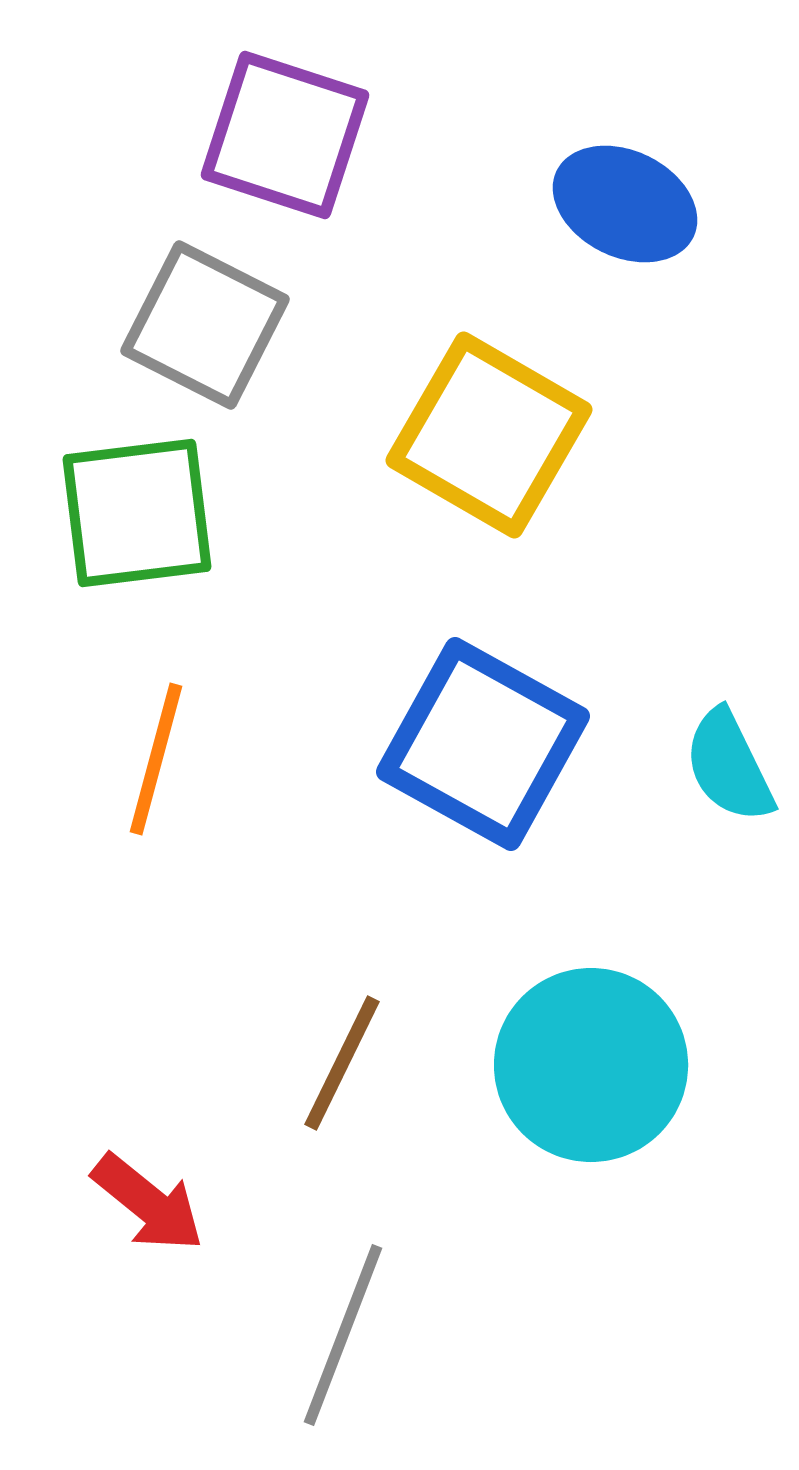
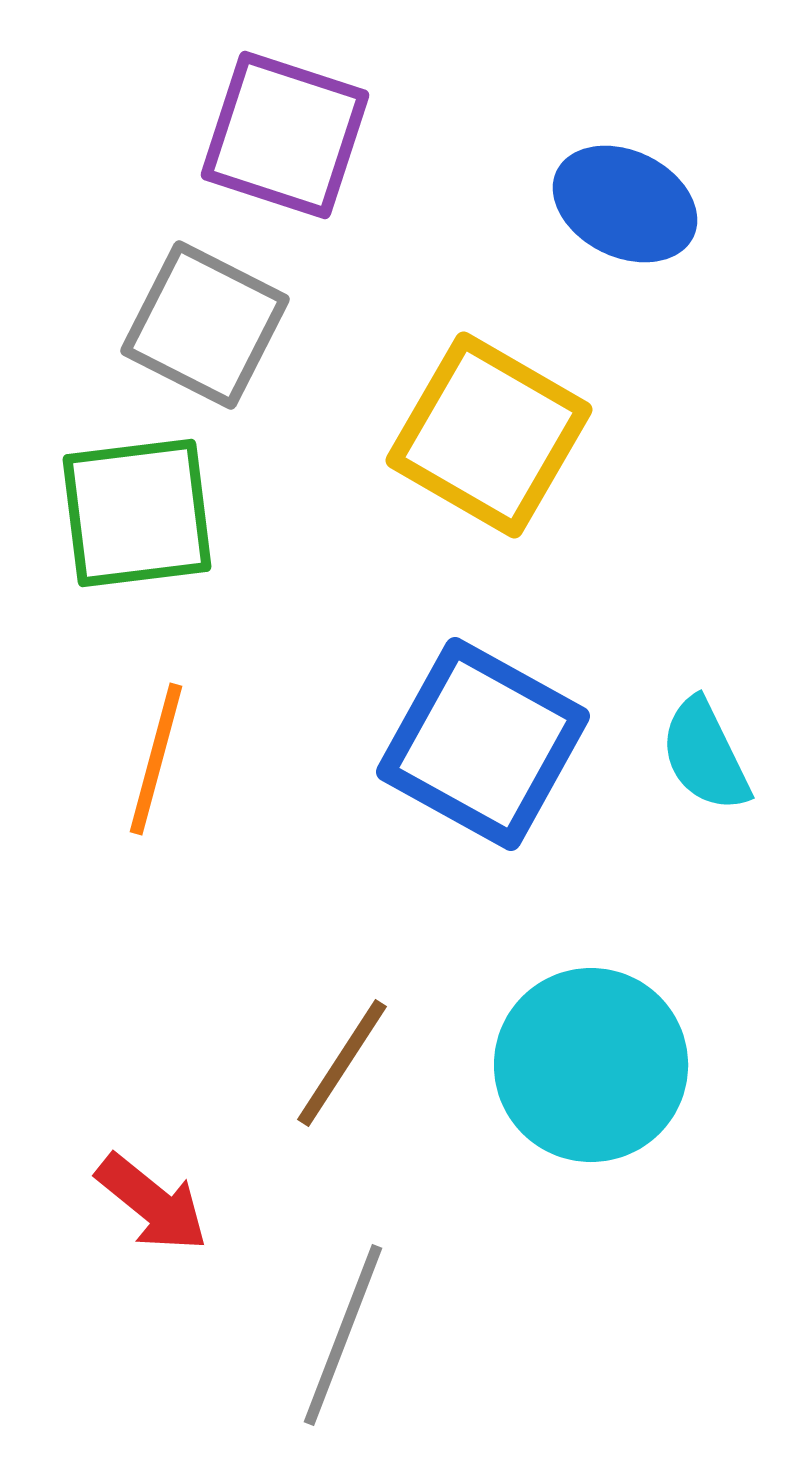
cyan semicircle: moved 24 px left, 11 px up
brown line: rotated 7 degrees clockwise
red arrow: moved 4 px right
